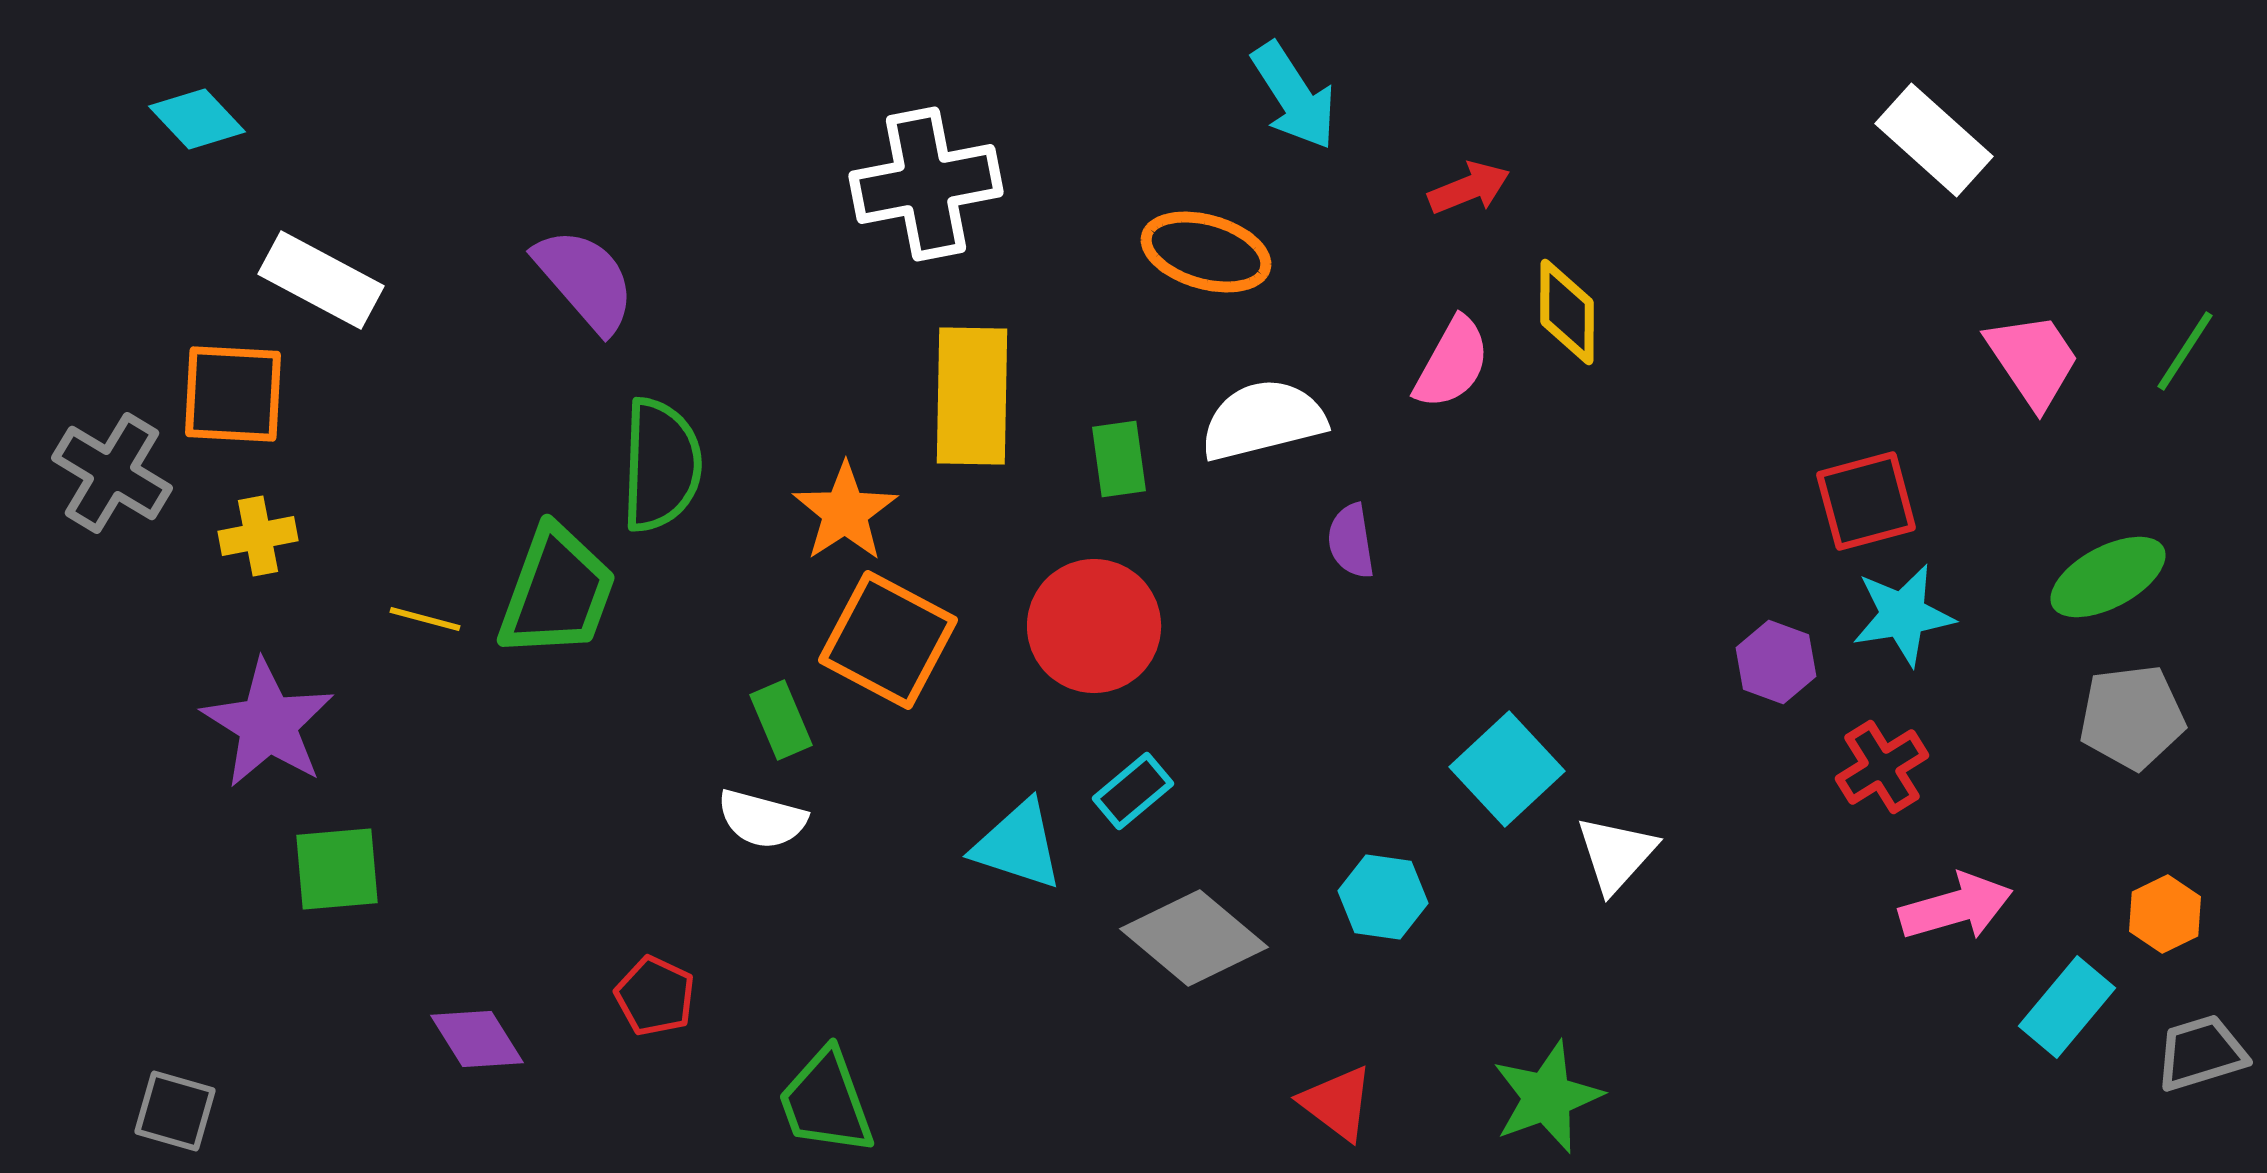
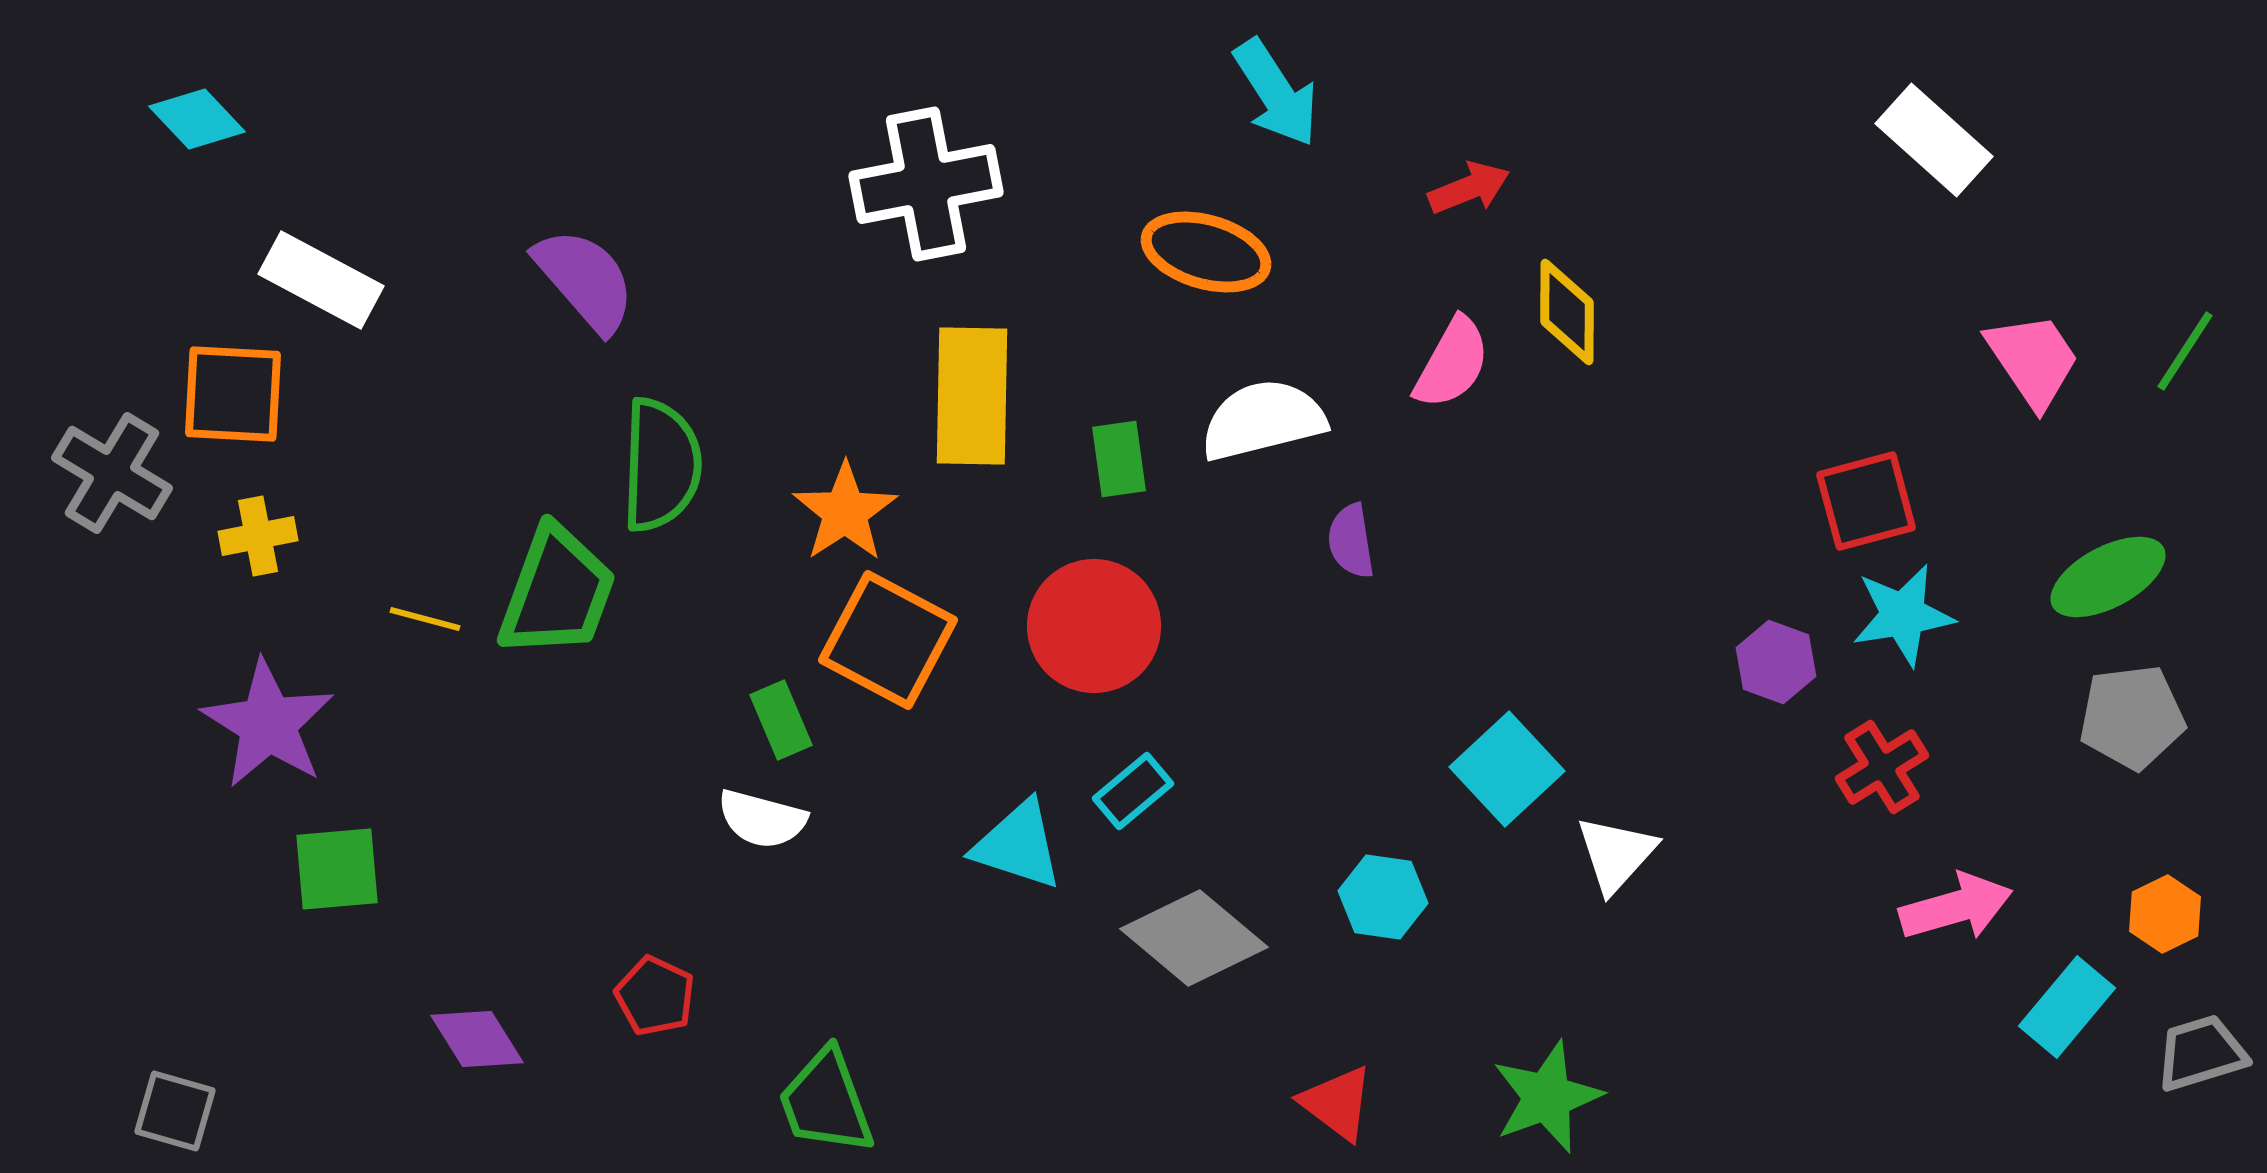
cyan arrow at (1294, 96): moved 18 px left, 3 px up
